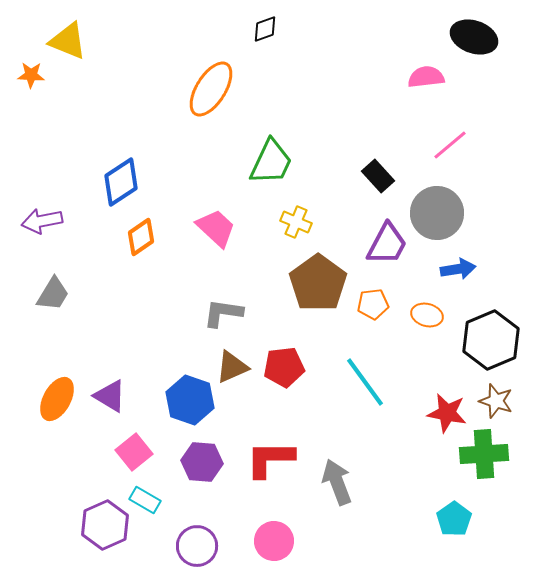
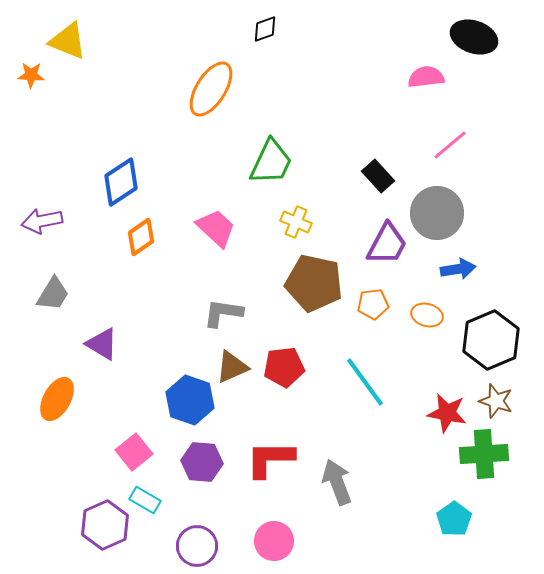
brown pentagon at (318, 283): moved 4 px left; rotated 24 degrees counterclockwise
purple triangle at (110, 396): moved 8 px left, 52 px up
